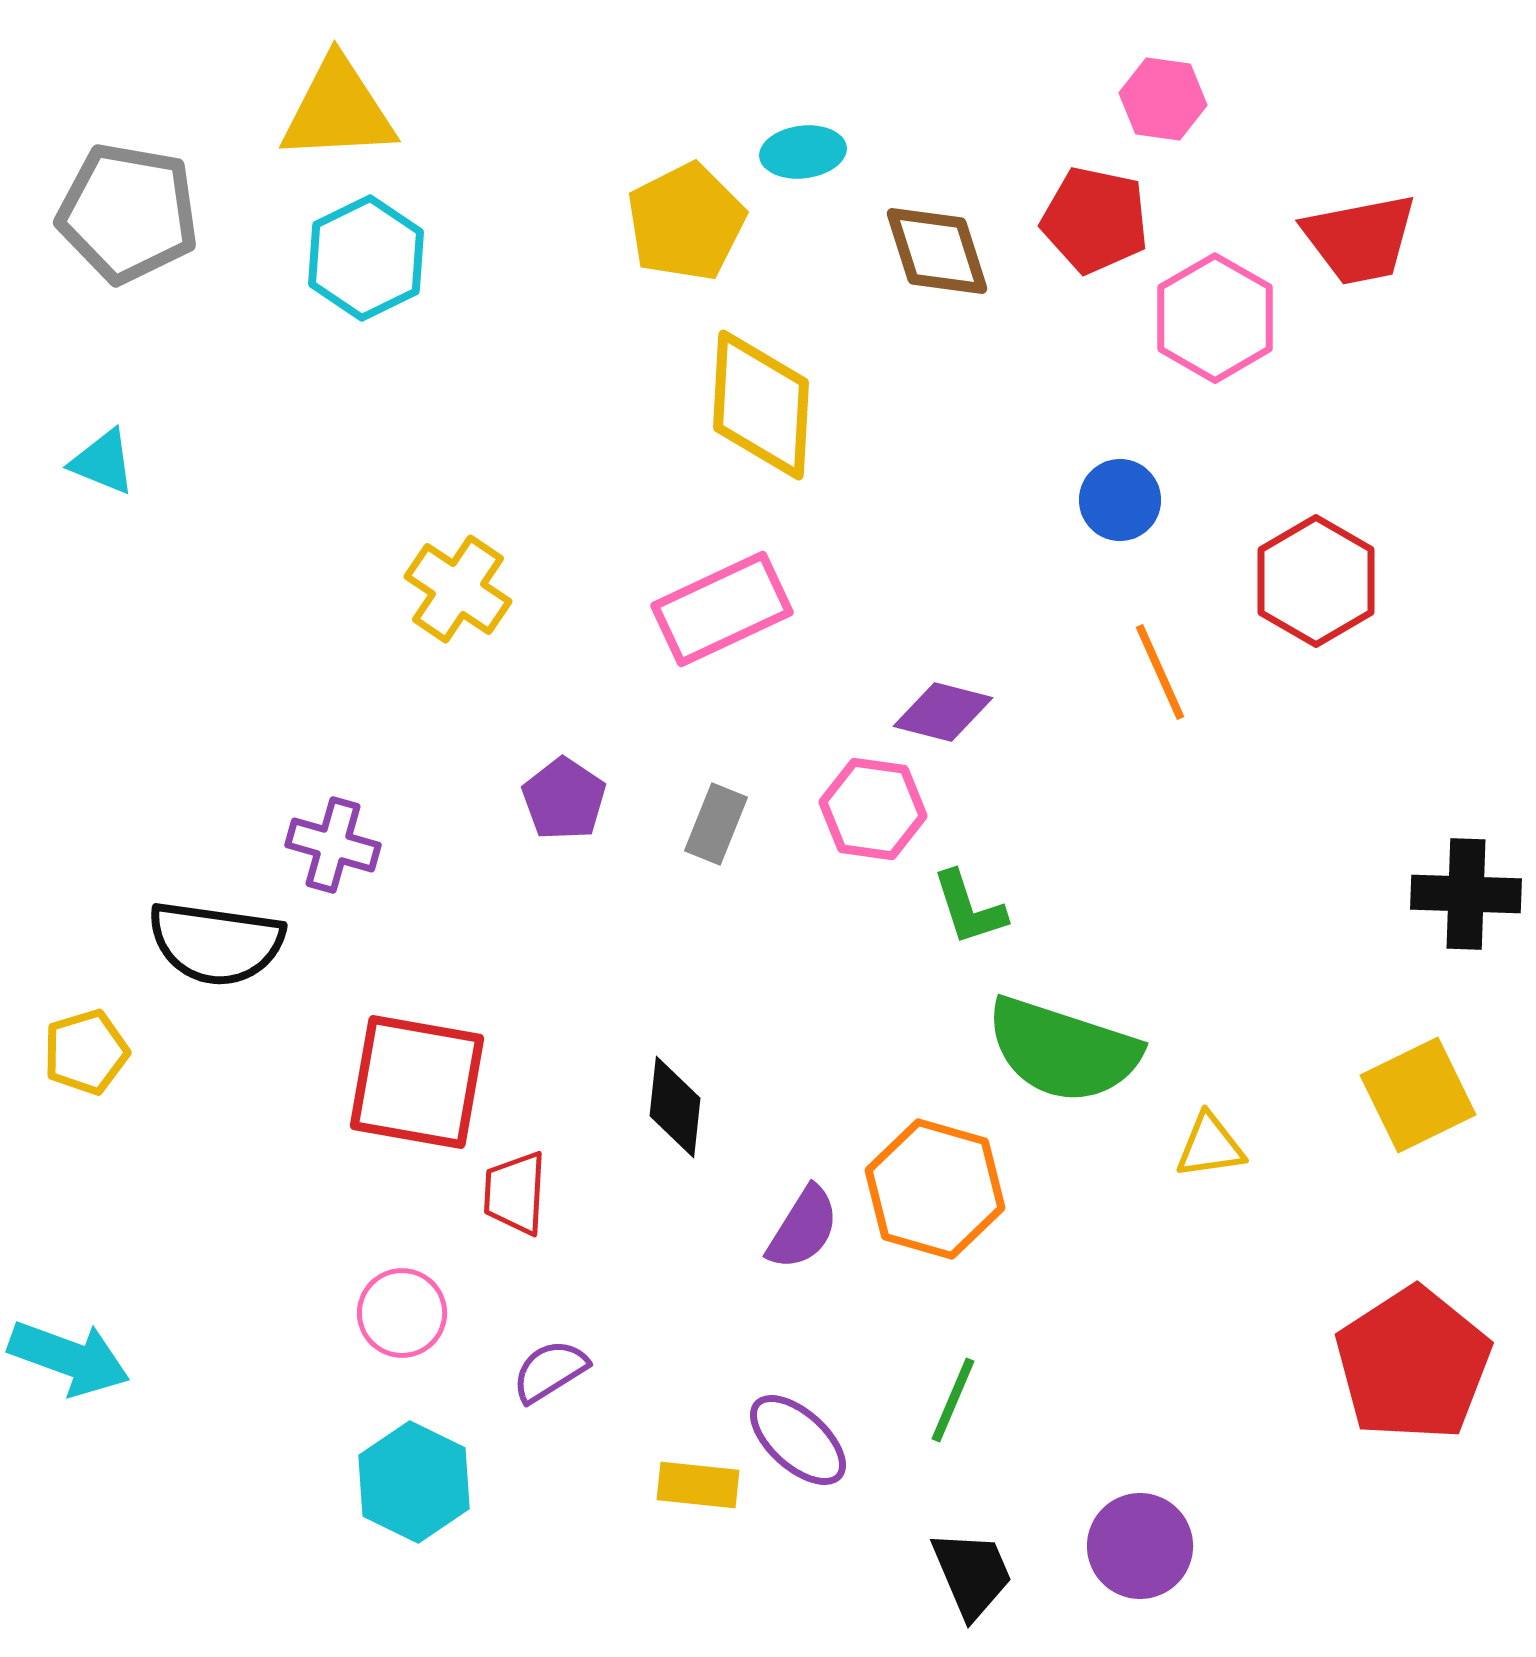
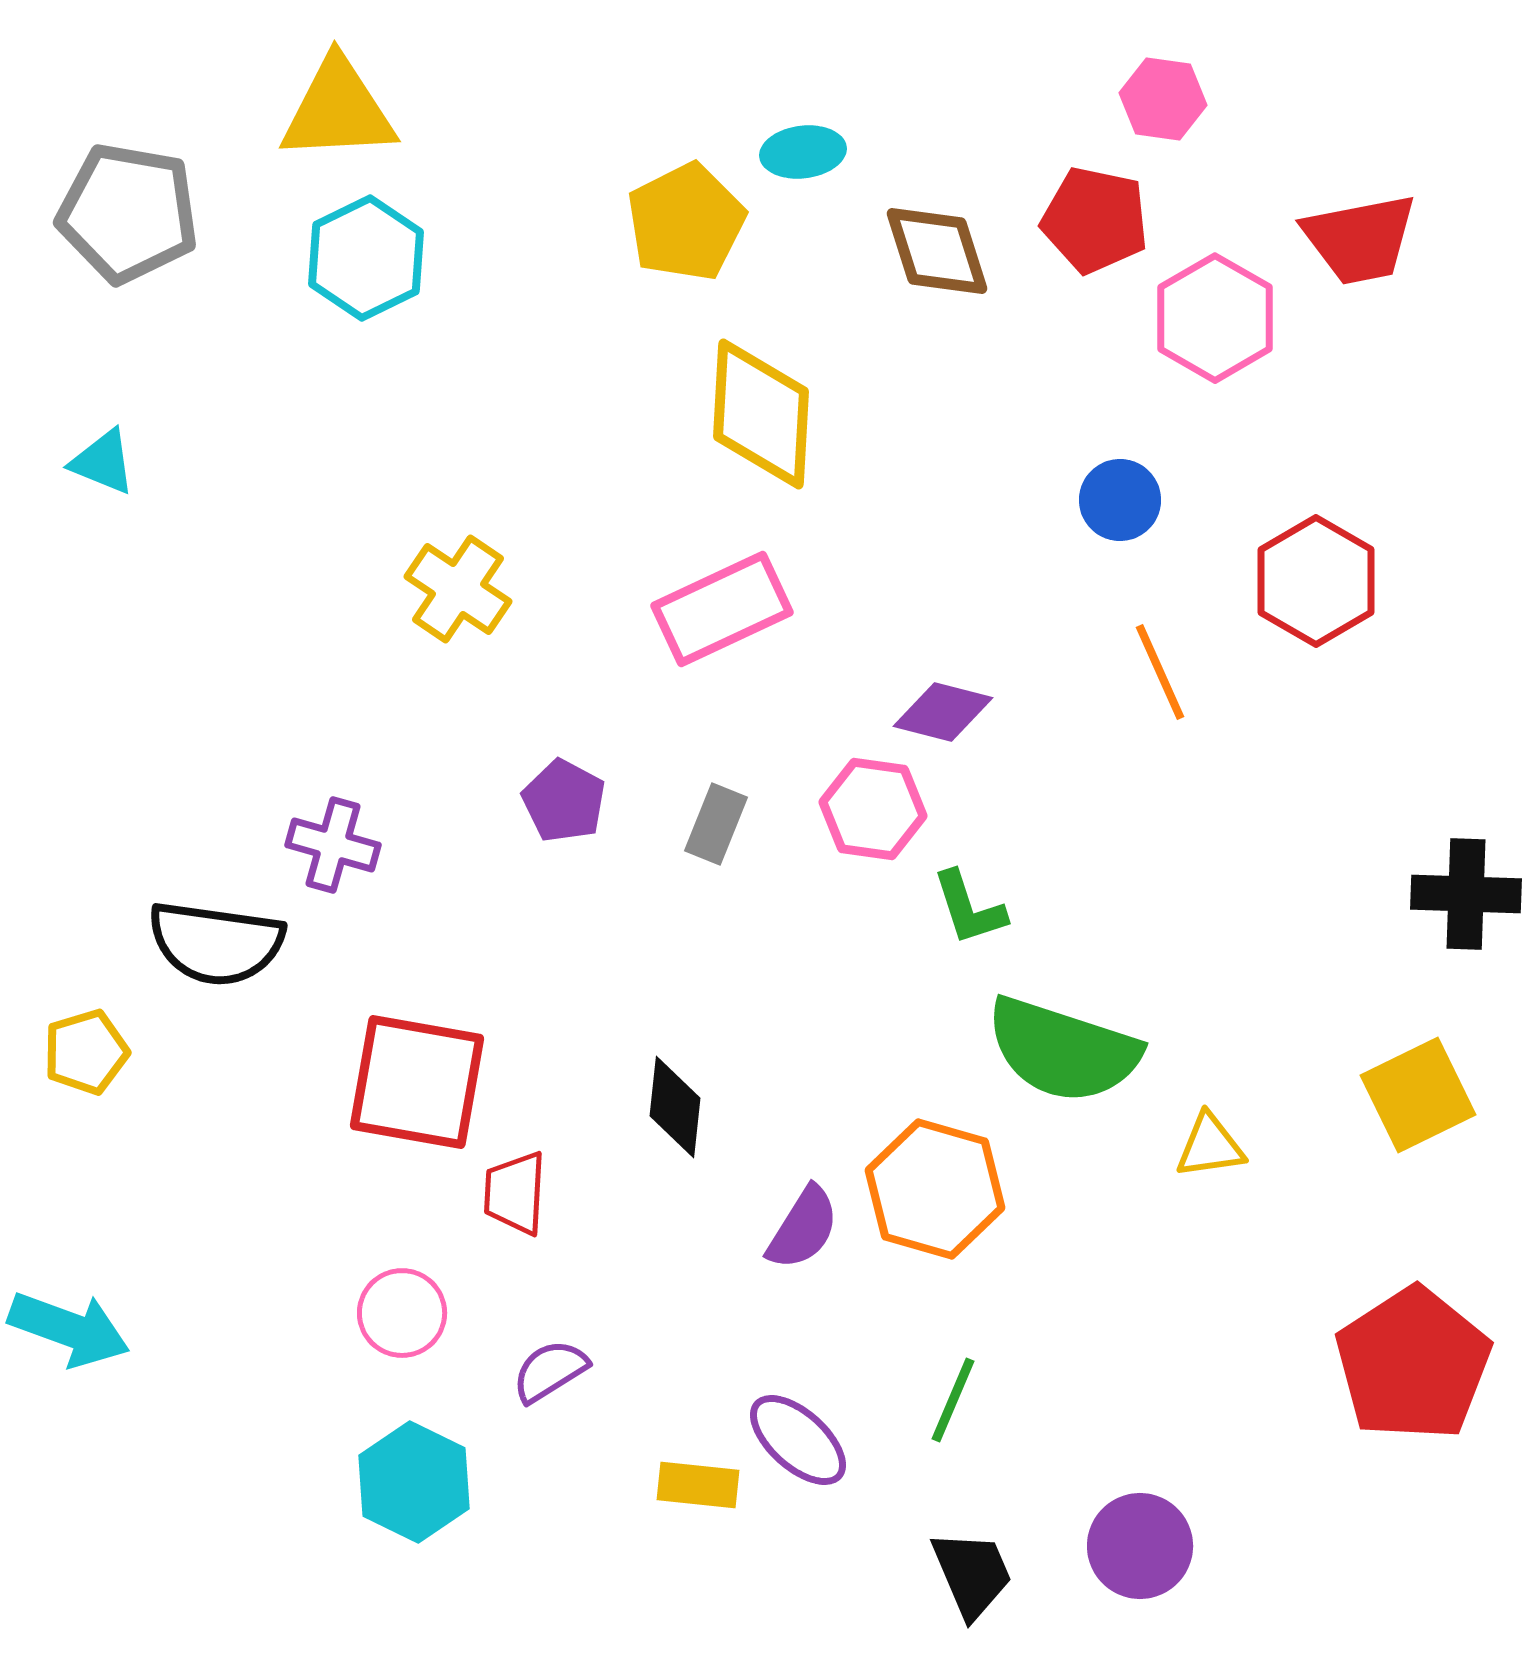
yellow diamond at (761, 405): moved 9 px down
purple pentagon at (564, 799): moved 2 px down; rotated 6 degrees counterclockwise
cyan arrow at (69, 1358): moved 29 px up
